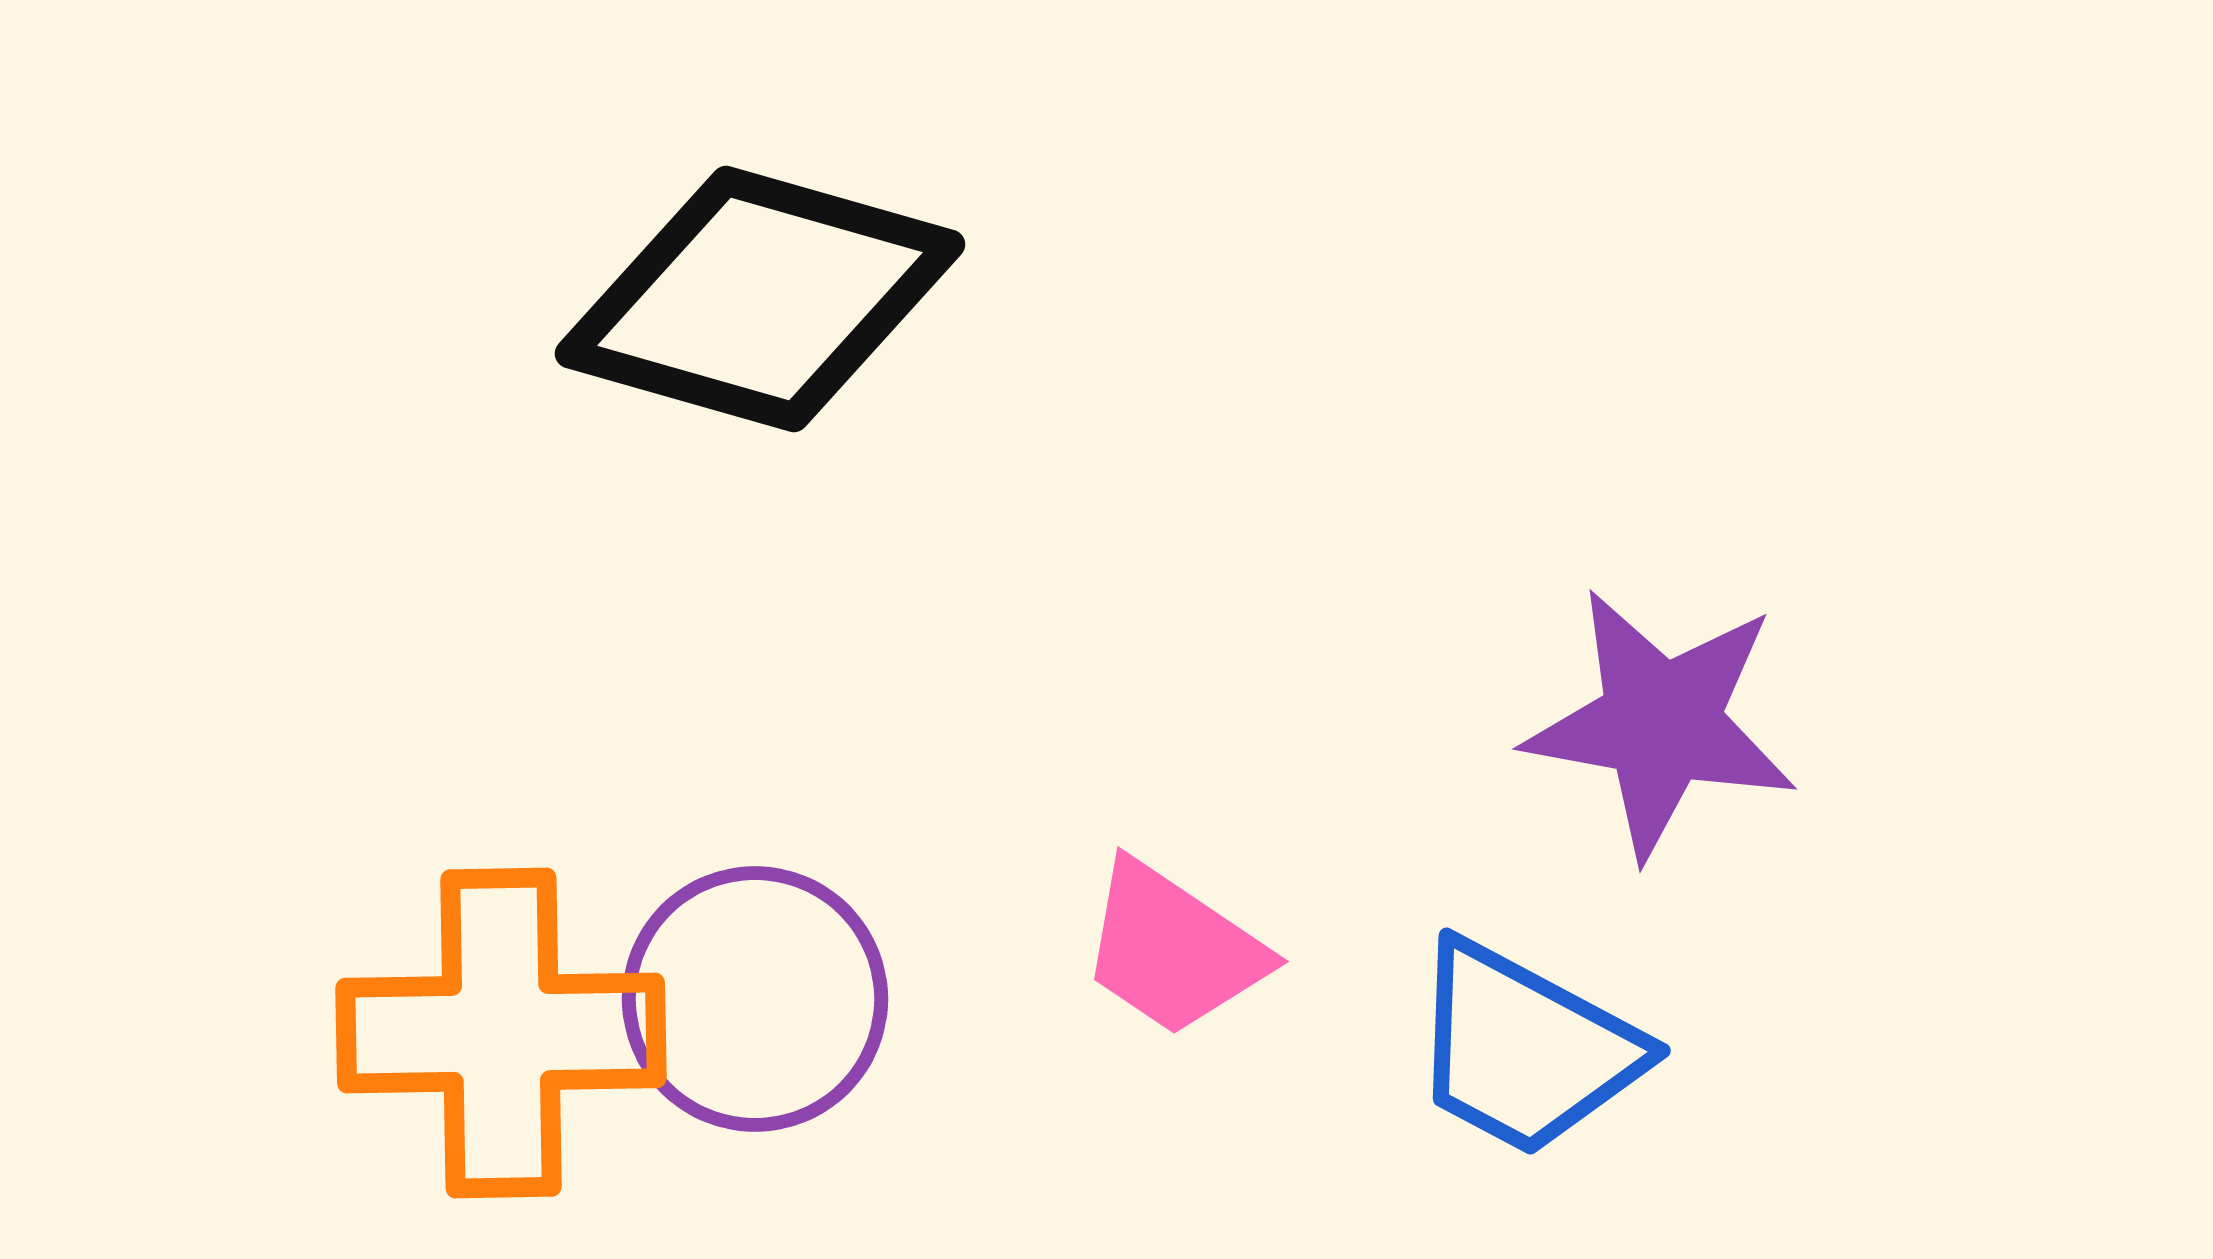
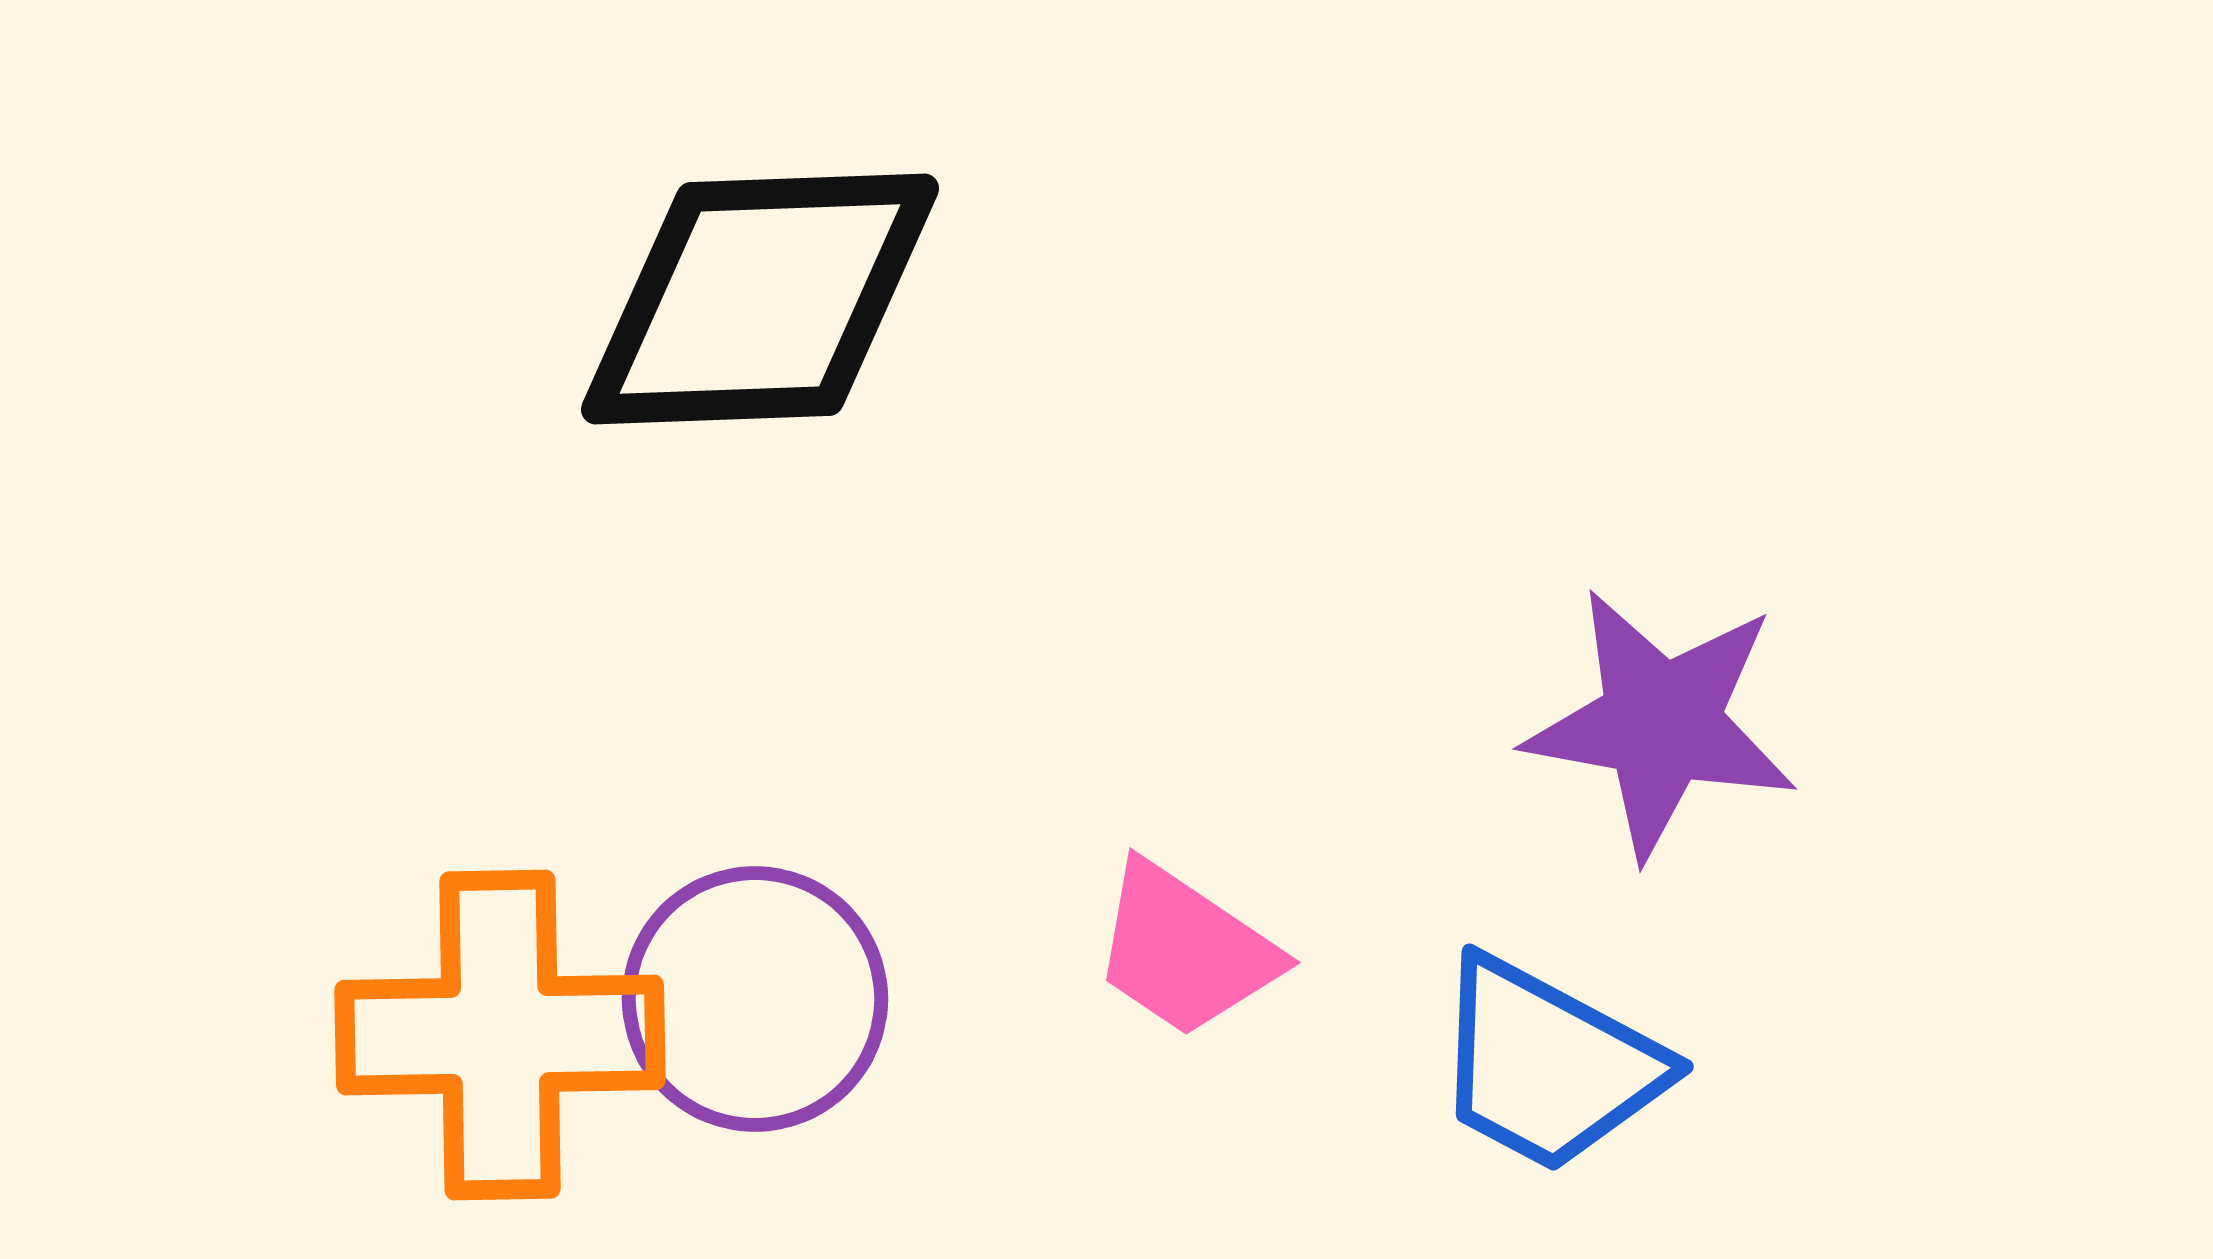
black diamond: rotated 18 degrees counterclockwise
pink trapezoid: moved 12 px right, 1 px down
orange cross: moved 1 px left, 2 px down
blue trapezoid: moved 23 px right, 16 px down
